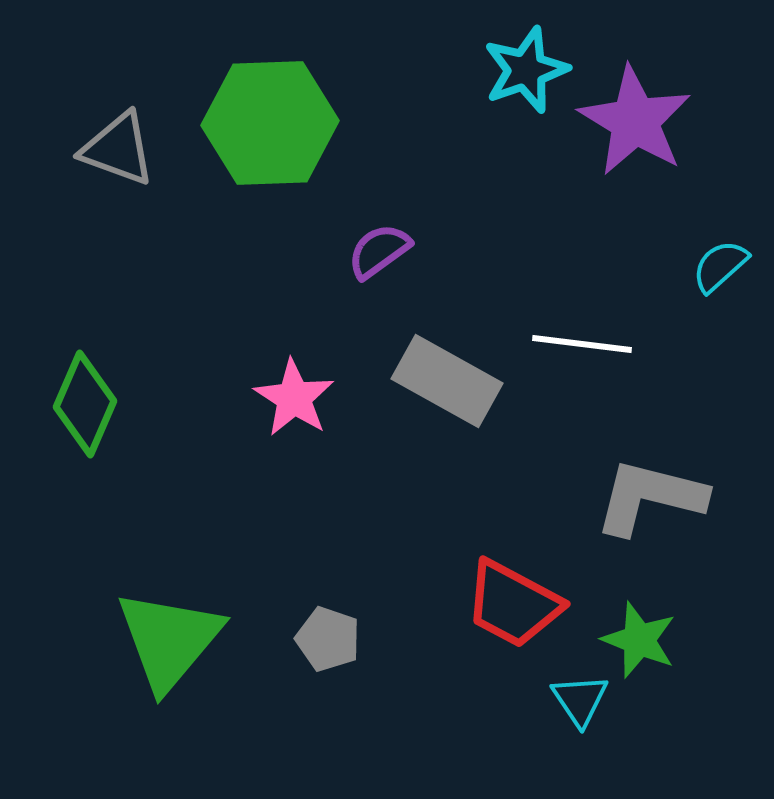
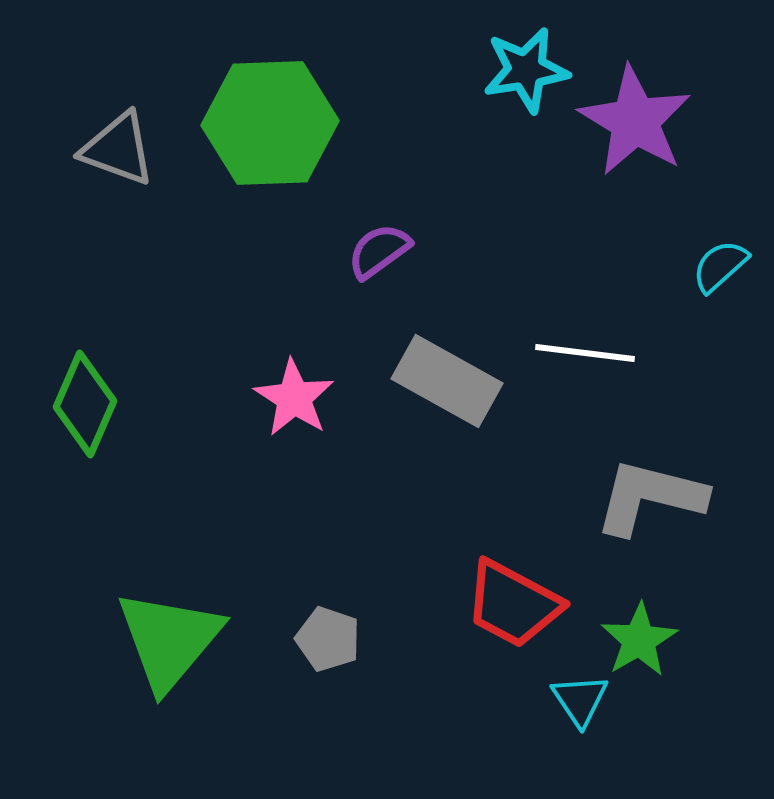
cyan star: rotated 10 degrees clockwise
white line: moved 3 px right, 9 px down
green star: rotated 20 degrees clockwise
